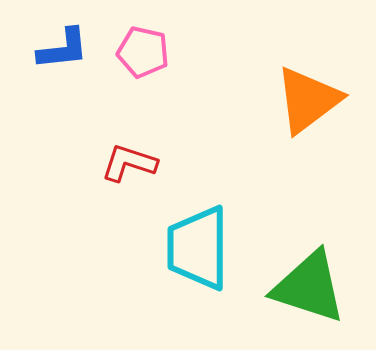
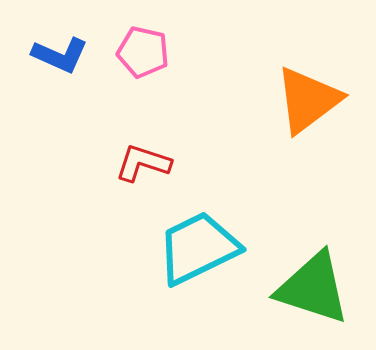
blue L-shape: moved 3 px left, 6 px down; rotated 30 degrees clockwise
red L-shape: moved 14 px right
cyan trapezoid: rotated 64 degrees clockwise
green triangle: moved 4 px right, 1 px down
